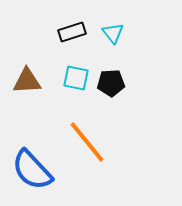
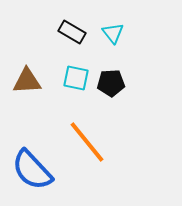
black rectangle: rotated 48 degrees clockwise
